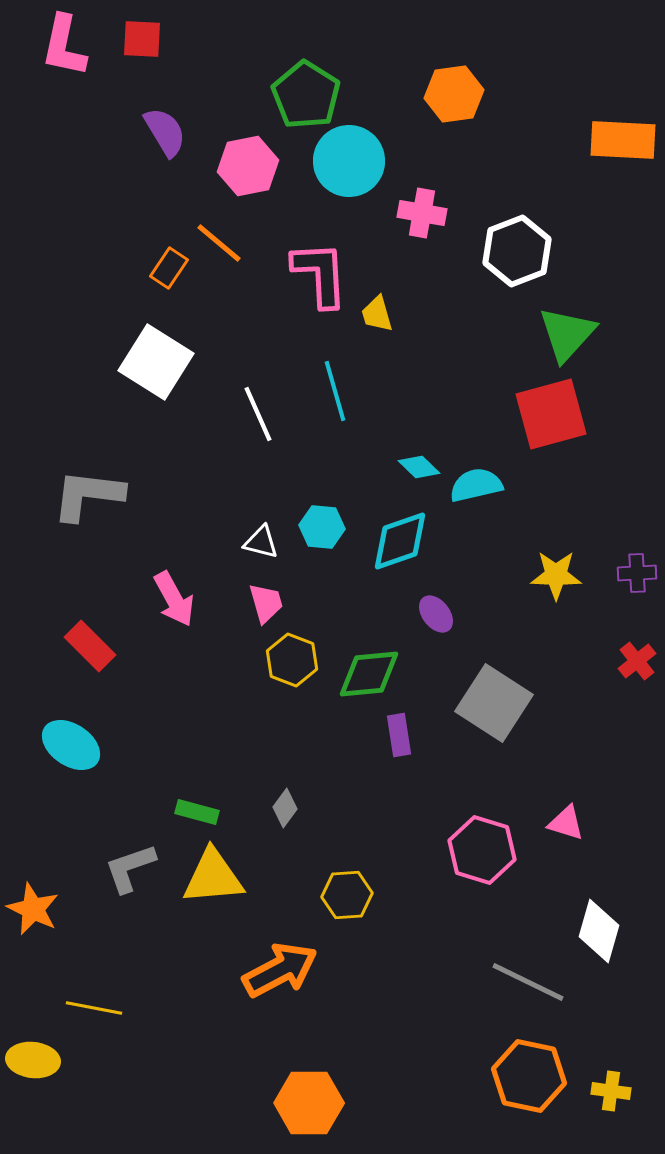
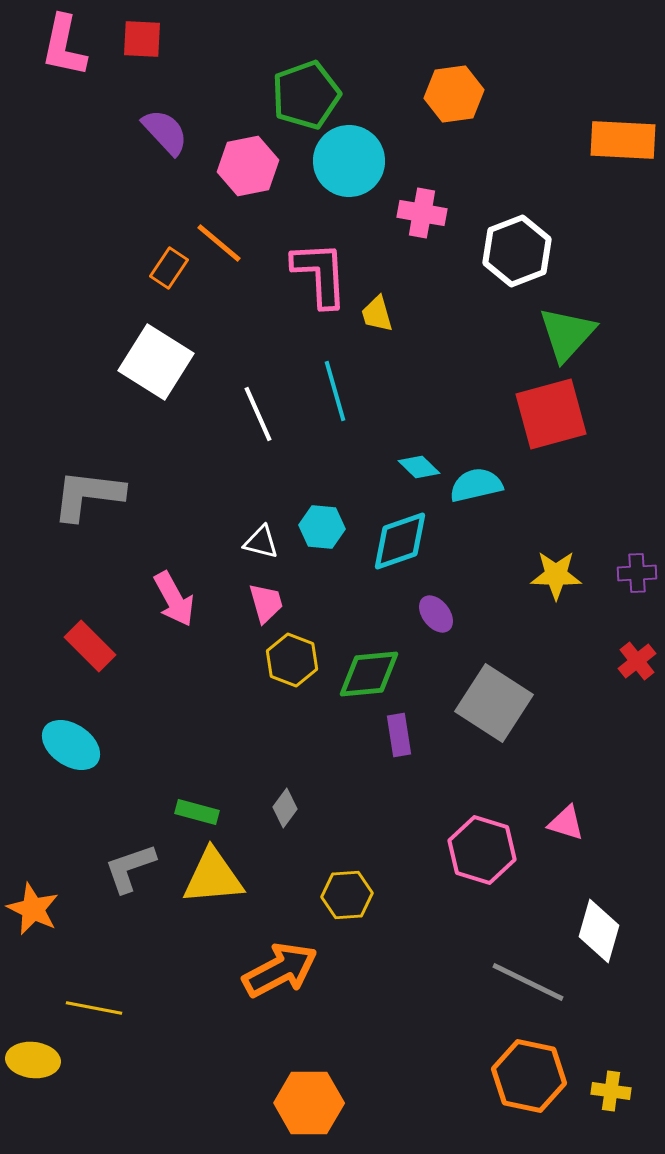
green pentagon at (306, 95): rotated 20 degrees clockwise
purple semicircle at (165, 132): rotated 12 degrees counterclockwise
